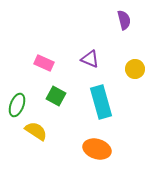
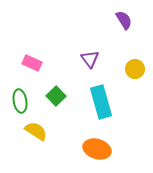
purple semicircle: rotated 18 degrees counterclockwise
purple triangle: rotated 30 degrees clockwise
pink rectangle: moved 12 px left
green square: rotated 18 degrees clockwise
green ellipse: moved 3 px right, 4 px up; rotated 30 degrees counterclockwise
